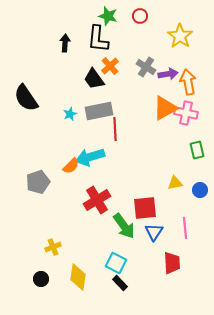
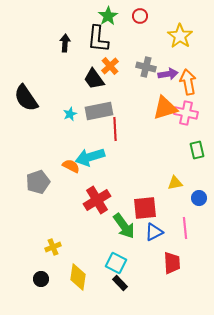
green star: rotated 24 degrees clockwise
gray cross: rotated 18 degrees counterclockwise
orange triangle: rotated 12 degrees clockwise
orange semicircle: rotated 108 degrees counterclockwise
blue circle: moved 1 px left, 8 px down
blue triangle: rotated 30 degrees clockwise
